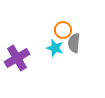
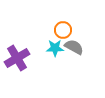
gray semicircle: moved 4 px down; rotated 114 degrees clockwise
cyan star: rotated 18 degrees counterclockwise
